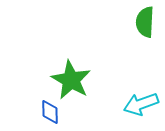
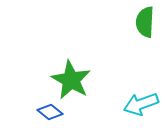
blue diamond: rotated 50 degrees counterclockwise
